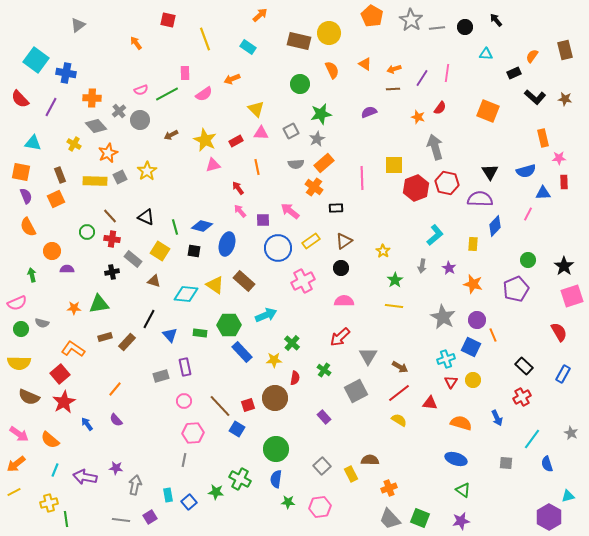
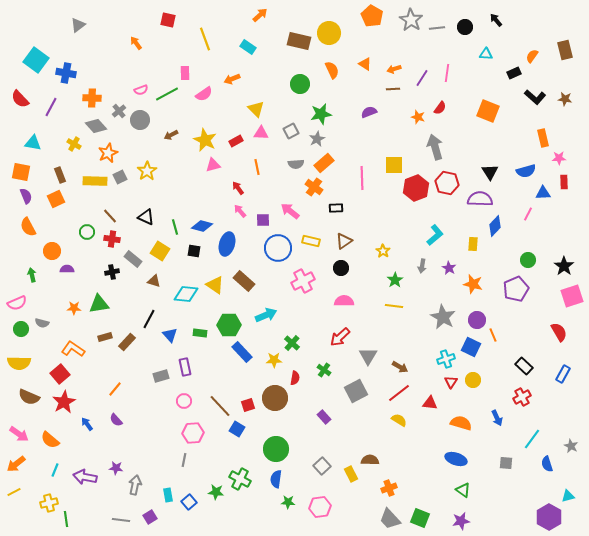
yellow rectangle at (311, 241): rotated 48 degrees clockwise
gray star at (571, 433): moved 13 px down
